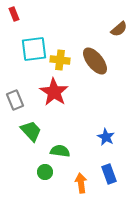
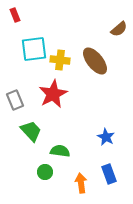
red rectangle: moved 1 px right, 1 px down
red star: moved 1 px left, 2 px down; rotated 12 degrees clockwise
